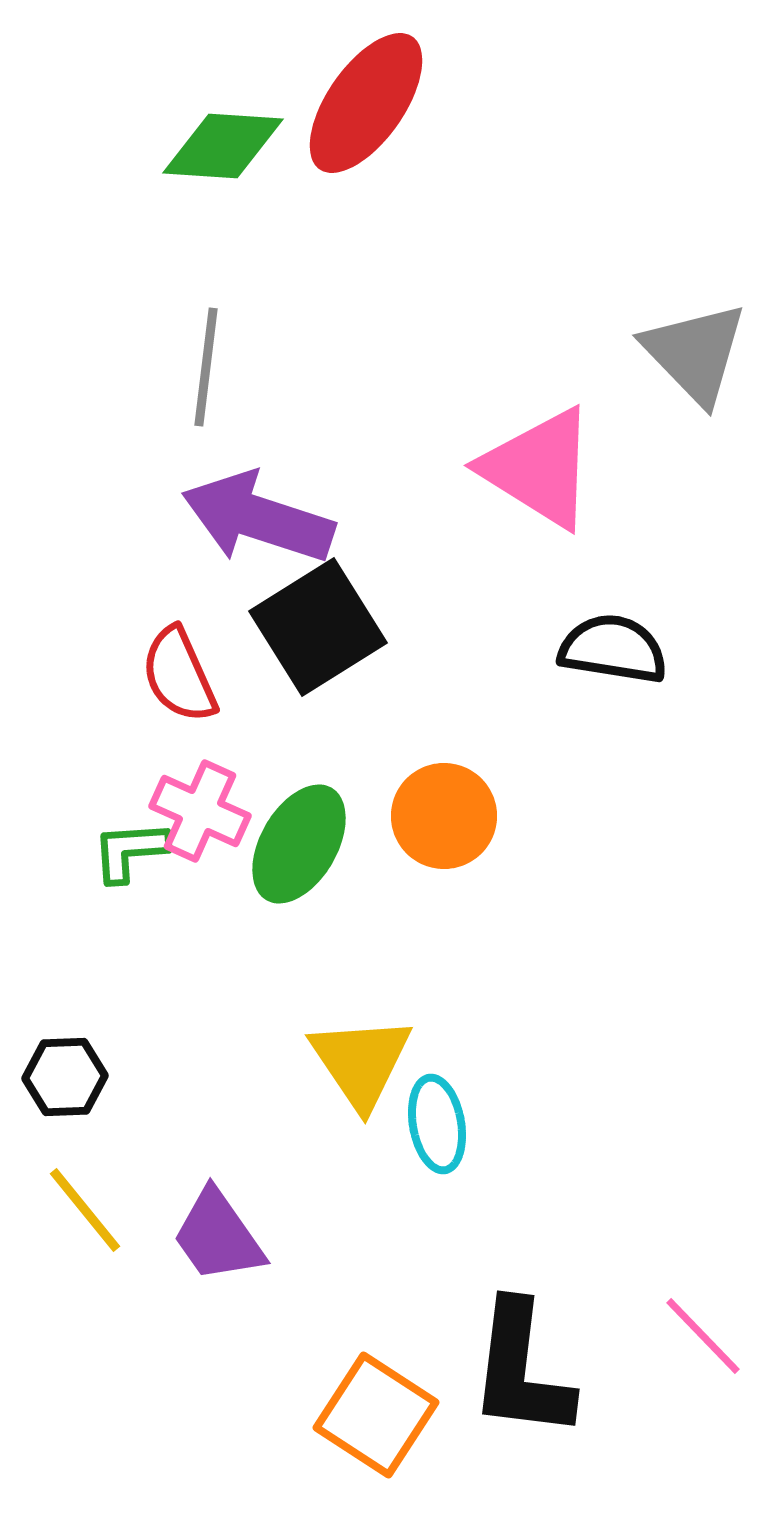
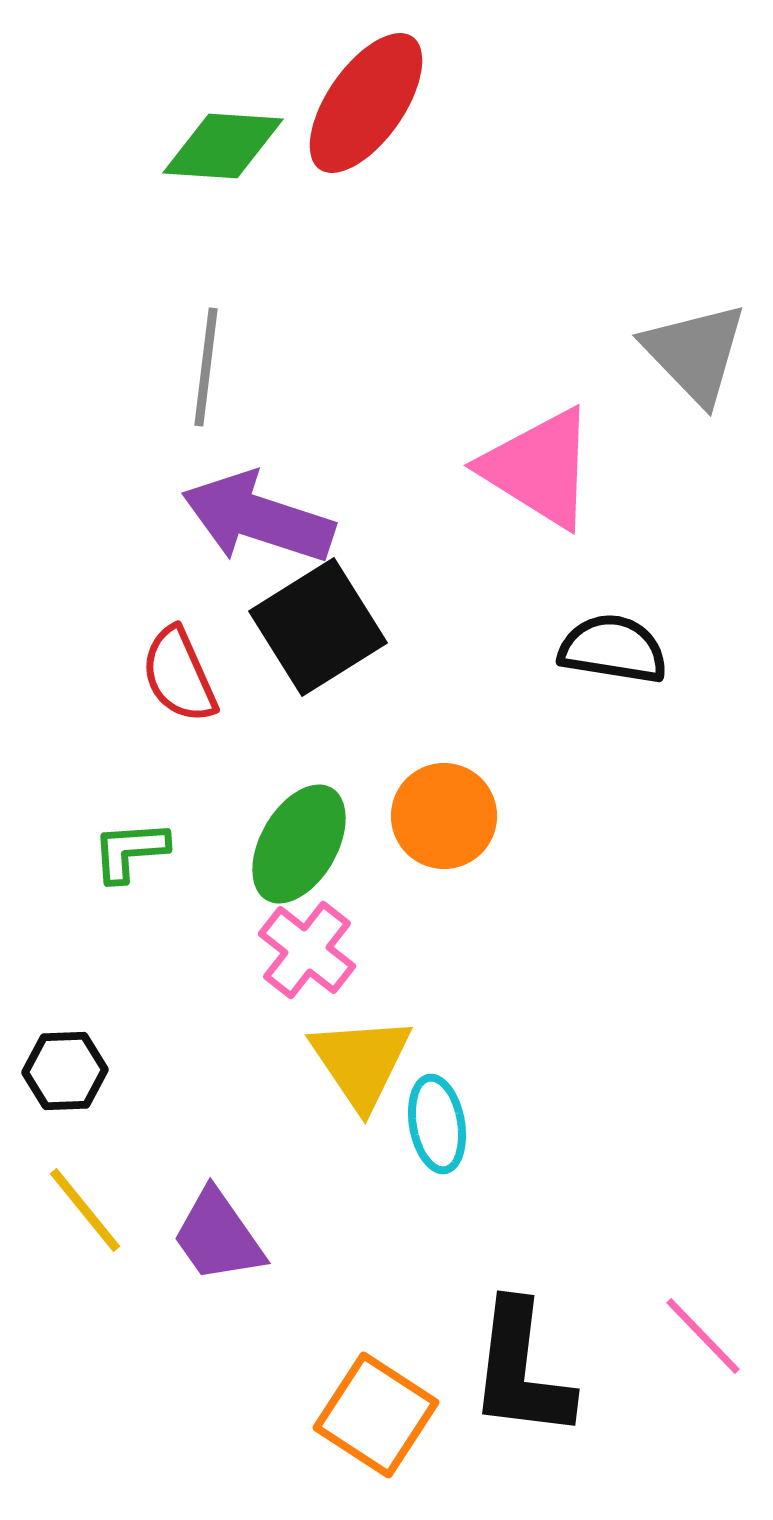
pink cross: moved 107 px right, 139 px down; rotated 14 degrees clockwise
black hexagon: moved 6 px up
